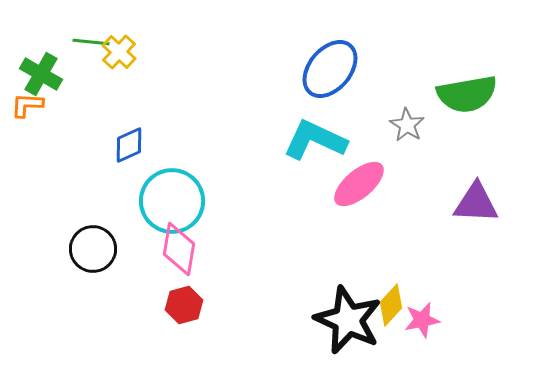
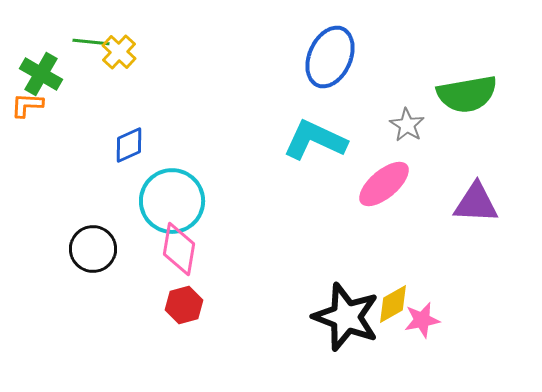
blue ellipse: moved 12 px up; rotated 16 degrees counterclockwise
pink ellipse: moved 25 px right
yellow diamond: moved 2 px right, 1 px up; rotated 18 degrees clockwise
black star: moved 2 px left, 3 px up; rotated 4 degrees counterclockwise
